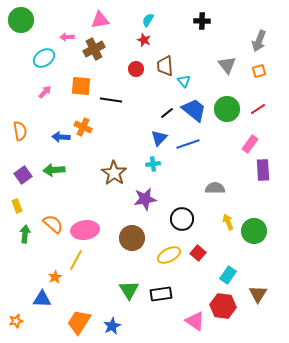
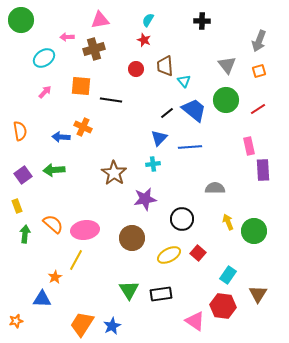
brown cross at (94, 49): rotated 10 degrees clockwise
green circle at (227, 109): moved 1 px left, 9 px up
blue line at (188, 144): moved 2 px right, 3 px down; rotated 15 degrees clockwise
pink rectangle at (250, 144): moved 1 px left, 2 px down; rotated 48 degrees counterclockwise
orange trapezoid at (79, 322): moved 3 px right, 2 px down
